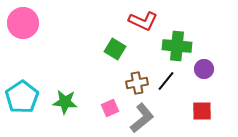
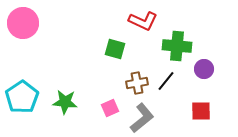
green square: rotated 15 degrees counterclockwise
red square: moved 1 px left
